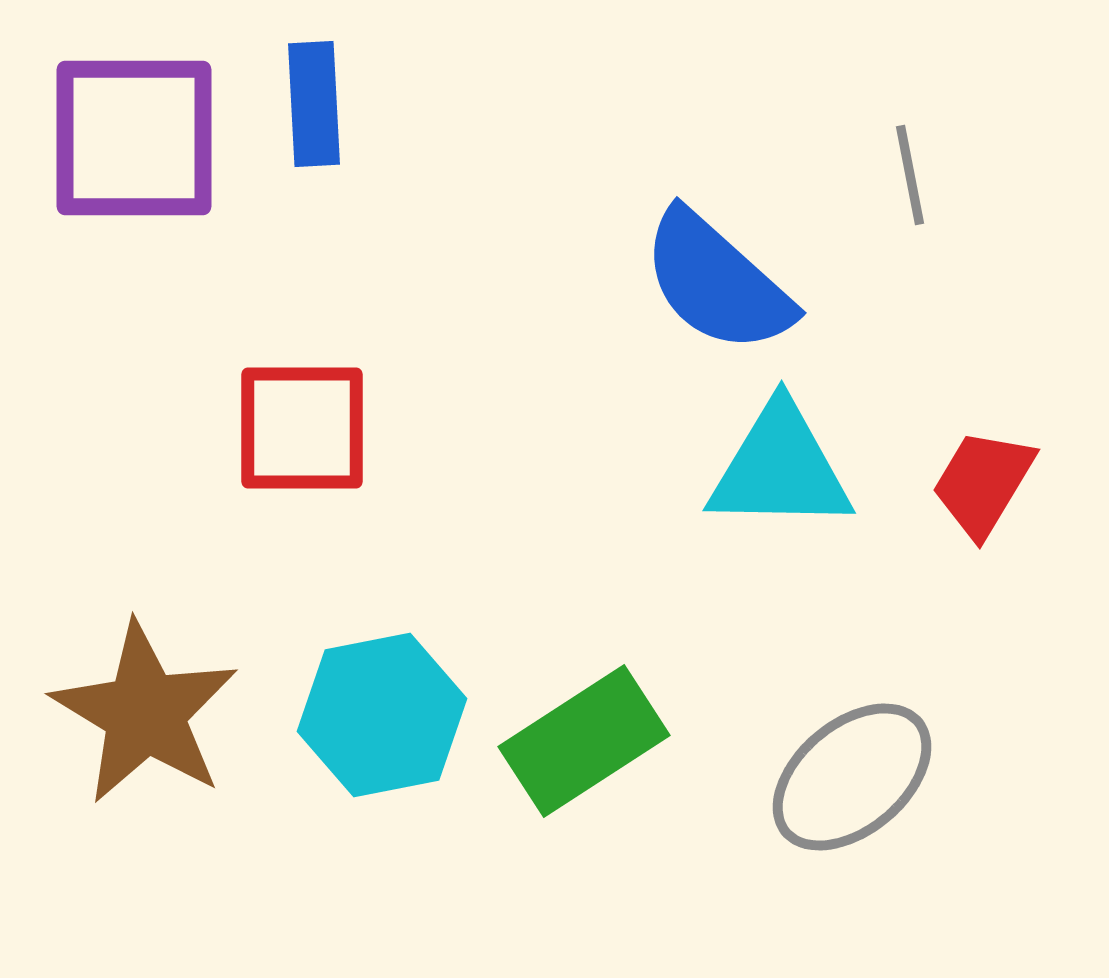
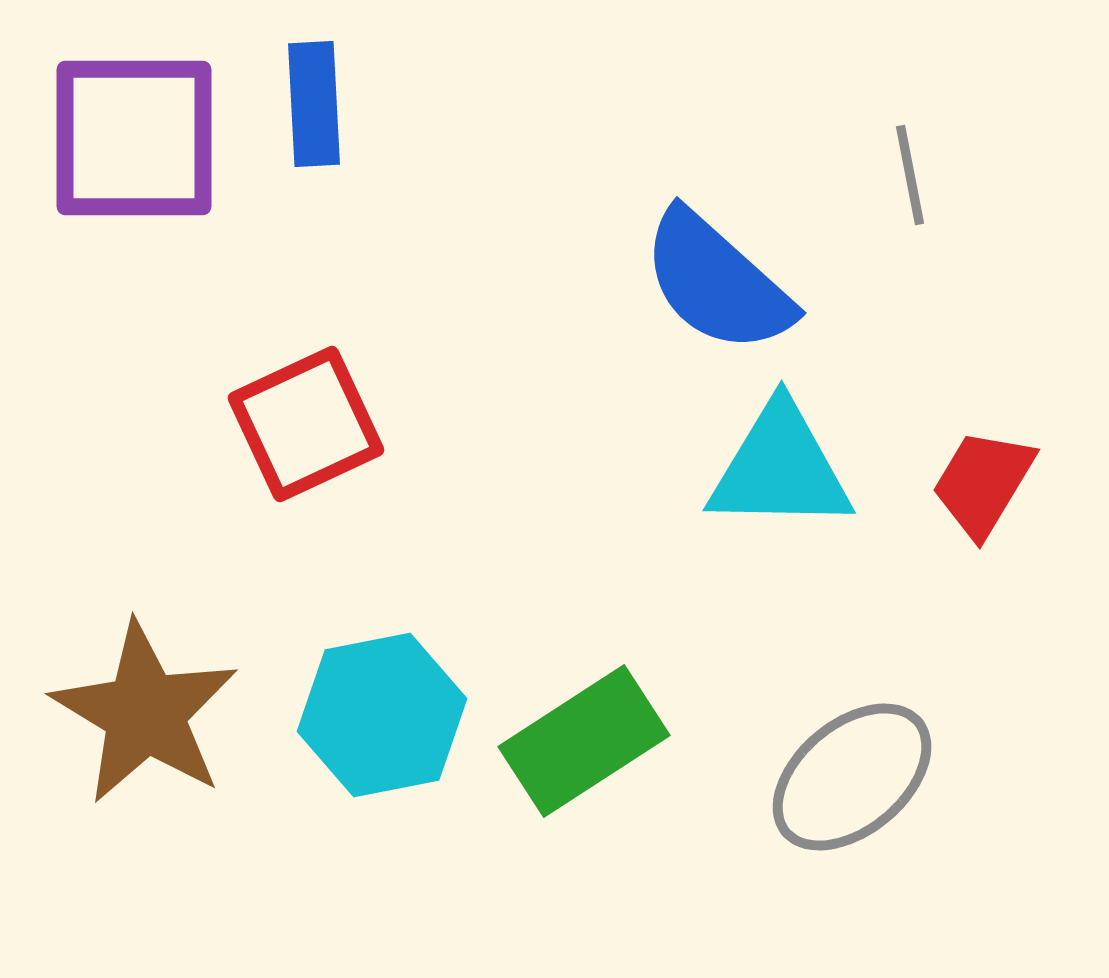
red square: moved 4 px right, 4 px up; rotated 25 degrees counterclockwise
